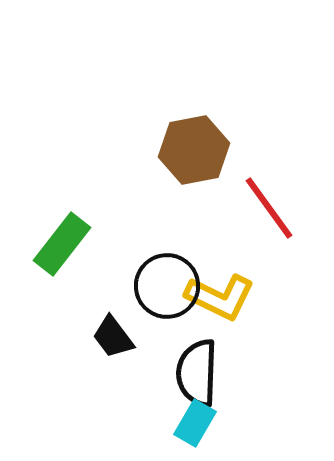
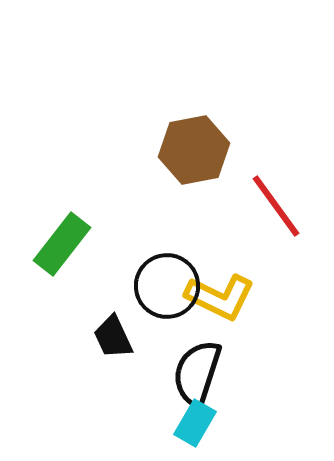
red line: moved 7 px right, 2 px up
black trapezoid: rotated 12 degrees clockwise
black semicircle: rotated 16 degrees clockwise
